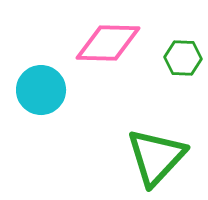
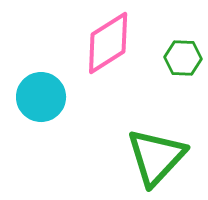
pink diamond: rotated 34 degrees counterclockwise
cyan circle: moved 7 px down
